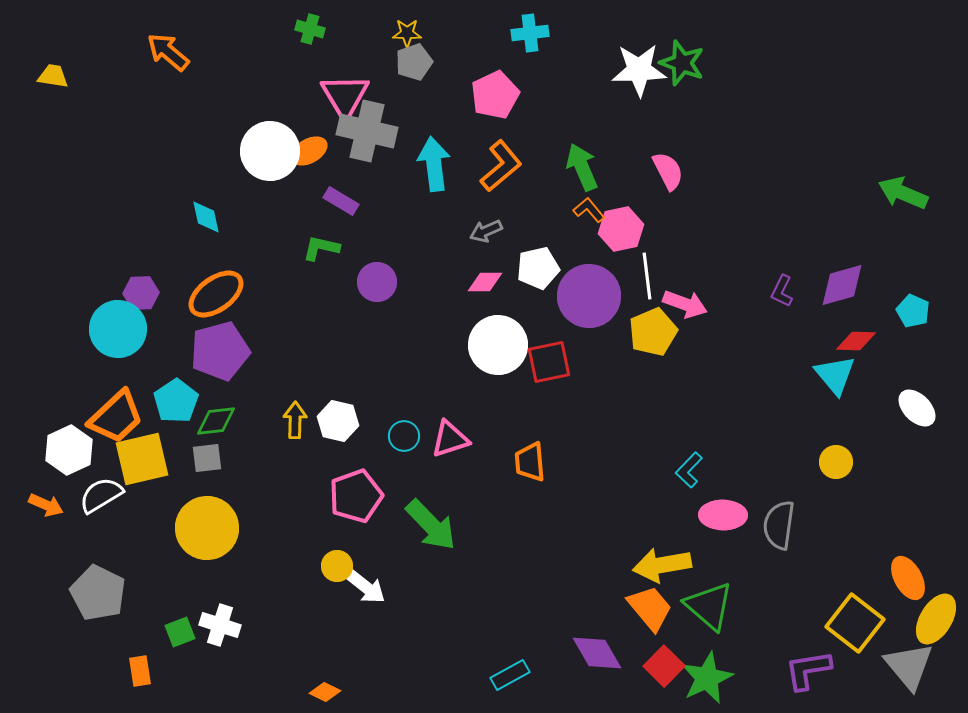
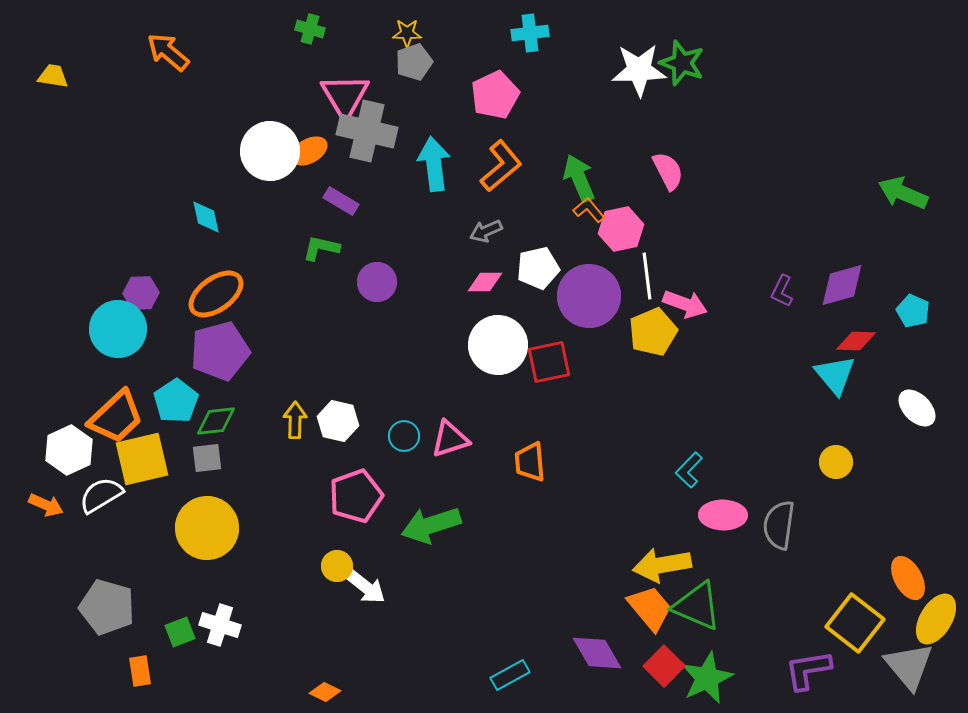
green arrow at (582, 167): moved 3 px left, 11 px down
green arrow at (431, 525): rotated 116 degrees clockwise
gray pentagon at (98, 593): moved 9 px right, 14 px down; rotated 10 degrees counterclockwise
green triangle at (709, 606): moved 12 px left; rotated 18 degrees counterclockwise
